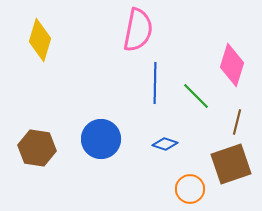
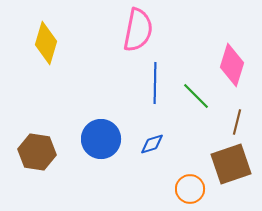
yellow diamond: moved 6 px right, 3 px down
blue diamond: moved 13 px left; rotated 35 degrees counterclockwise
brown hexagon: moved 4 px down
